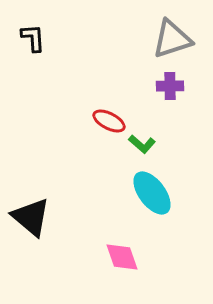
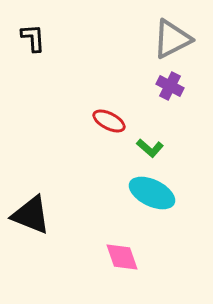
gray triangle: rotated 9 degrees counterclockwise
purple cross: rotated 28 degrees clockwise
green L-shape: moved 8 px right, 4 px down
cyan ellipse: rotated 27 degrees counterclockwise
black triangle: moved 2 px up; rotated 18 degrees counterclockwise
